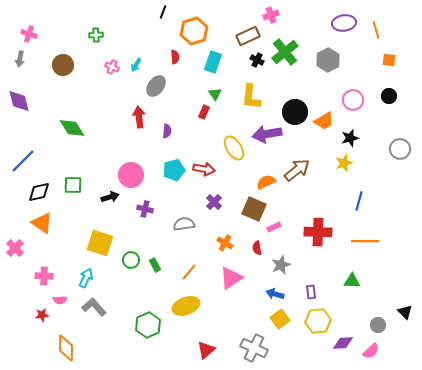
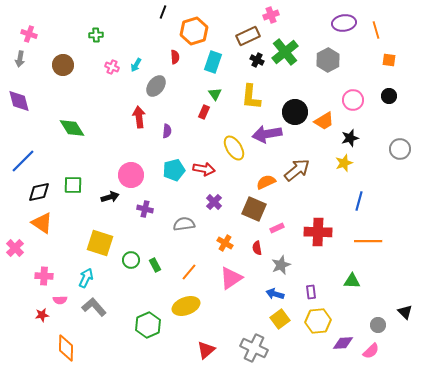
pink rectangle at (274, 227): moved 3 px right, 1 px down
orange line at (365, 241): moved 3 px right
